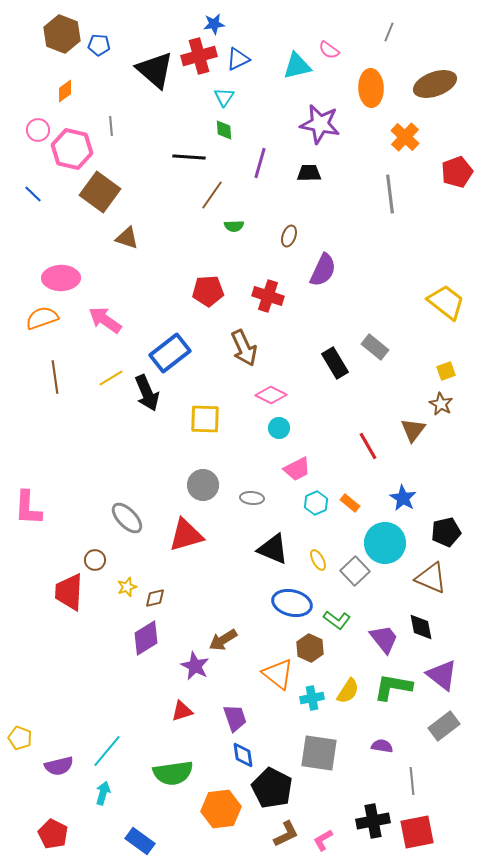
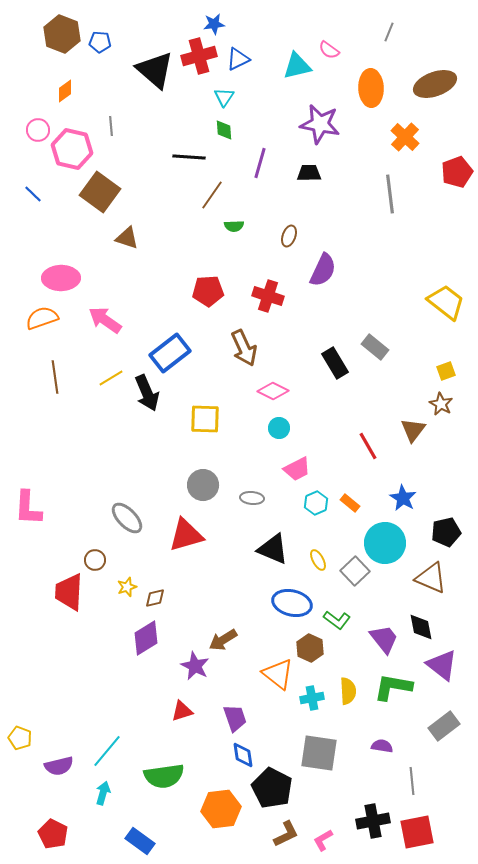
blue pentagon at (99, 45): moved 1 px right, 3 px up
pink diamond at (271, 395): moved 2 px right, 4 px up
purple triangle at (442, 675): moved 10 px up
yellow semicircle at (348, 691): rotated 36 degrees counterclockwise
green semicircle at (173, 773): moved 9 px left, 3 px down
